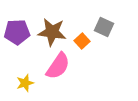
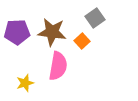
gray square: moved 9 px left, 9 px up; rotated 30 degrees clockwise
pink semicircle: rotated 24 degrees counterclockwise
